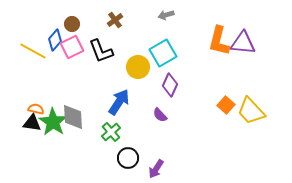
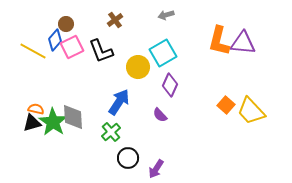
brown circle: moved 6 px left
black triangle: rotated 24 degrees counterclockwise
